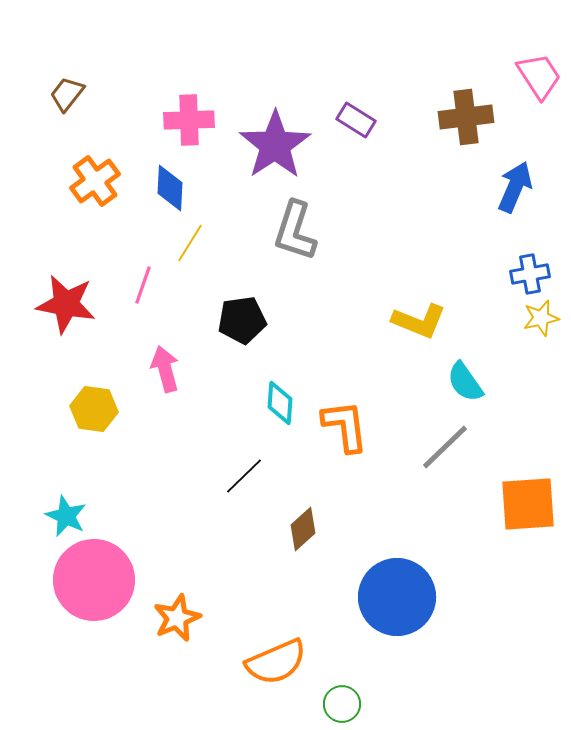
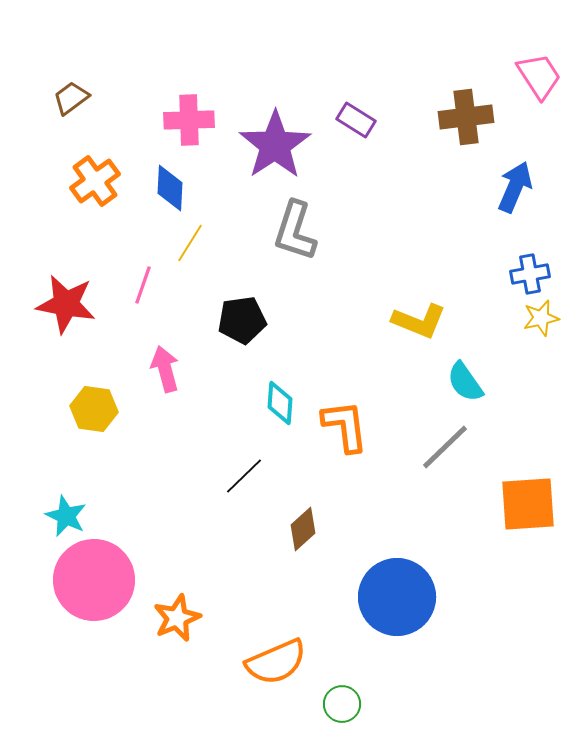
brown trapezoid: moved 4 px right, 4 px down; rotated 15 degrees clockwise
